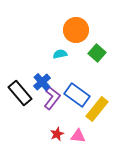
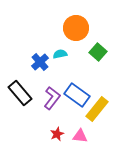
orange circle: moved 2 px up
green square: moved 1 px right, 1 px up
blue cross: moved 2 px left, 20 px up
pink triangle: moved 2 px right
